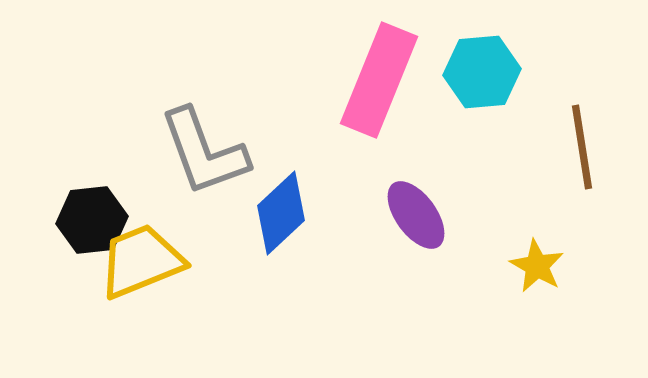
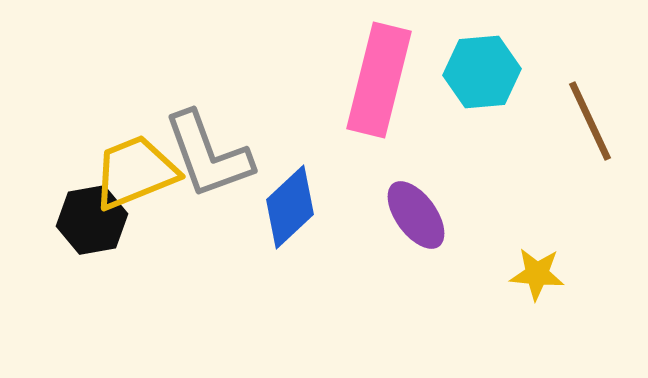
pink rectangle: rotated 8 degrees counterclockwise
brown line: moved 8 px right, 26 px up; rotated 16 degrees counterclockwise
gray L-shape: moved 4 px right, 3 px down
blue diamond: moved 9 px right, 6 px up
black hexagon: rotated 4 degrees counterclockwise
yellow trapezoid: moved 6 px left, 89 px up
yellow star: moved 8 px down; rotated 24 degrees counterclockwise
